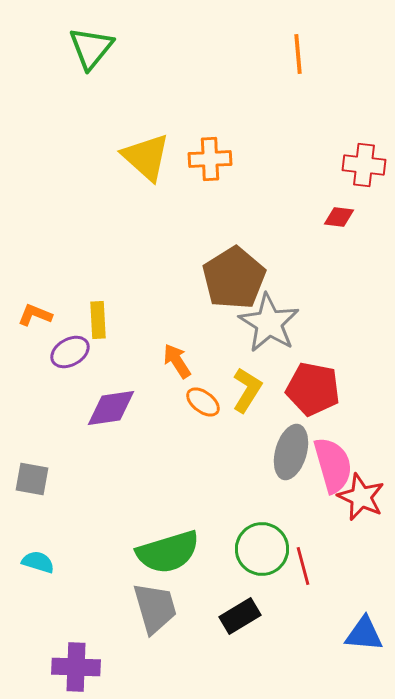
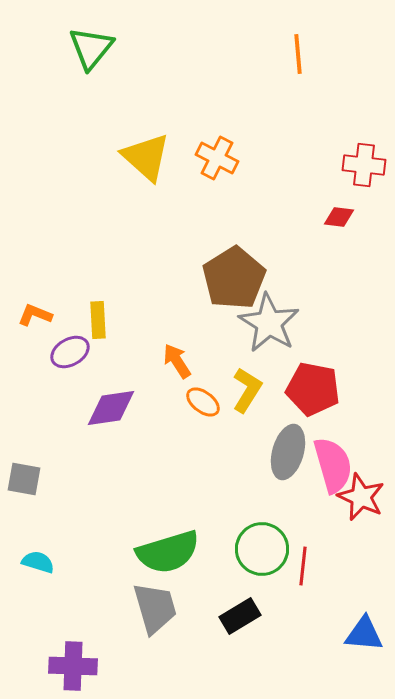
orange cross: moved 7 px right, 1 px up; rotated 30 degrees clockwise
gray ellipse: moved 3 px left
gray square: moved 8 px left
red line: rotated 21 degrees clockwise
purple cross: moved 3 px left, 1 px up
